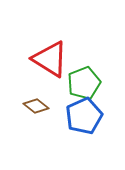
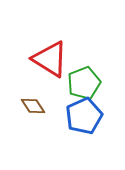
brown diamond: moved 3 px left; rotated 20 degrees clockwise
